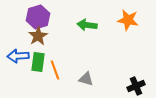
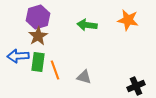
gray triangle: moved 2 px left, 2 px up
